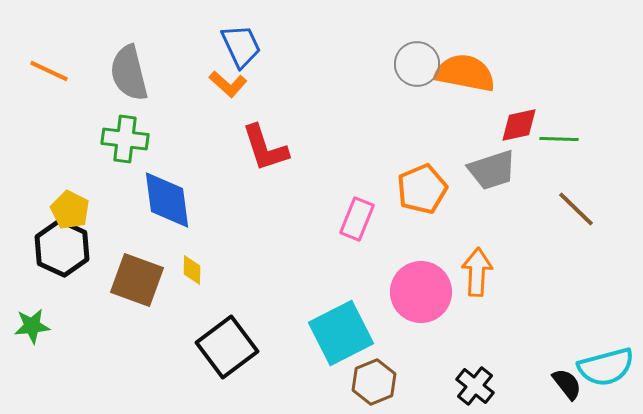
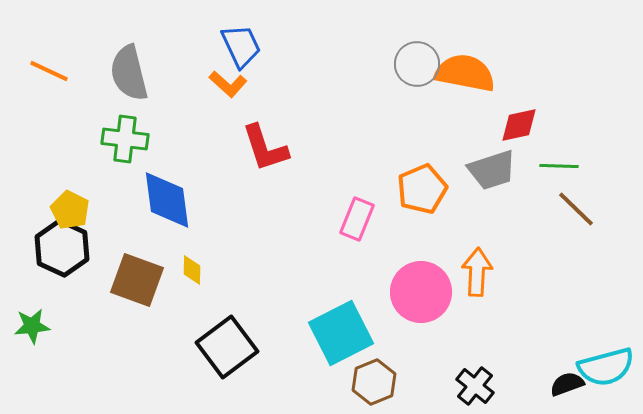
green line: moved 27 px down
black semicircle: rotated 72 degrees counterclockwise
